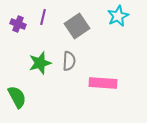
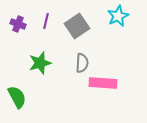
purple line: moved 3 px right, 4 px down
gray semicircle: moved 13 px right, 2 px down
